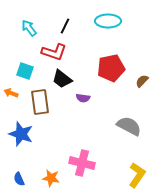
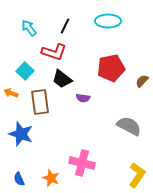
cyan square: rotated 24 degrees clockwise
orange star: rotated 12 degrees clockwise
